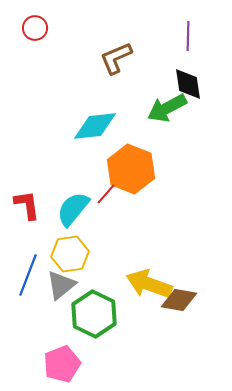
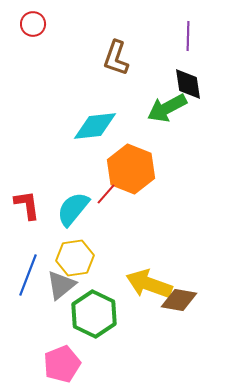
red circle: moved 2 px left, 4 px up
brown L-shape: rotated 48 degrees counterclockwise
yellow hexagon: moved 5 px right, 4 px down
